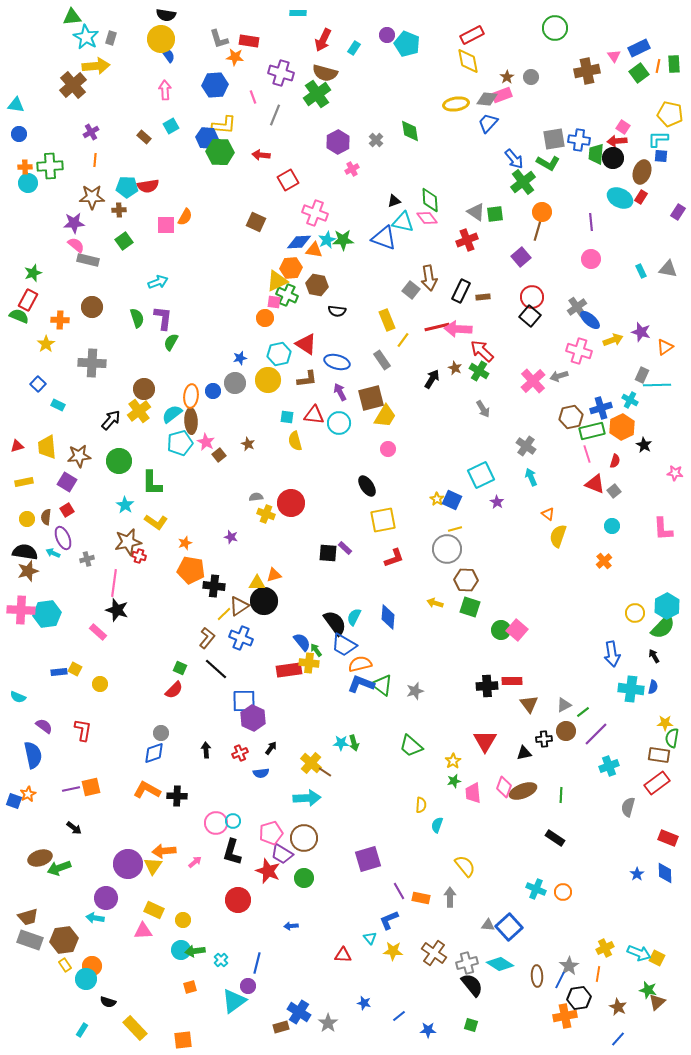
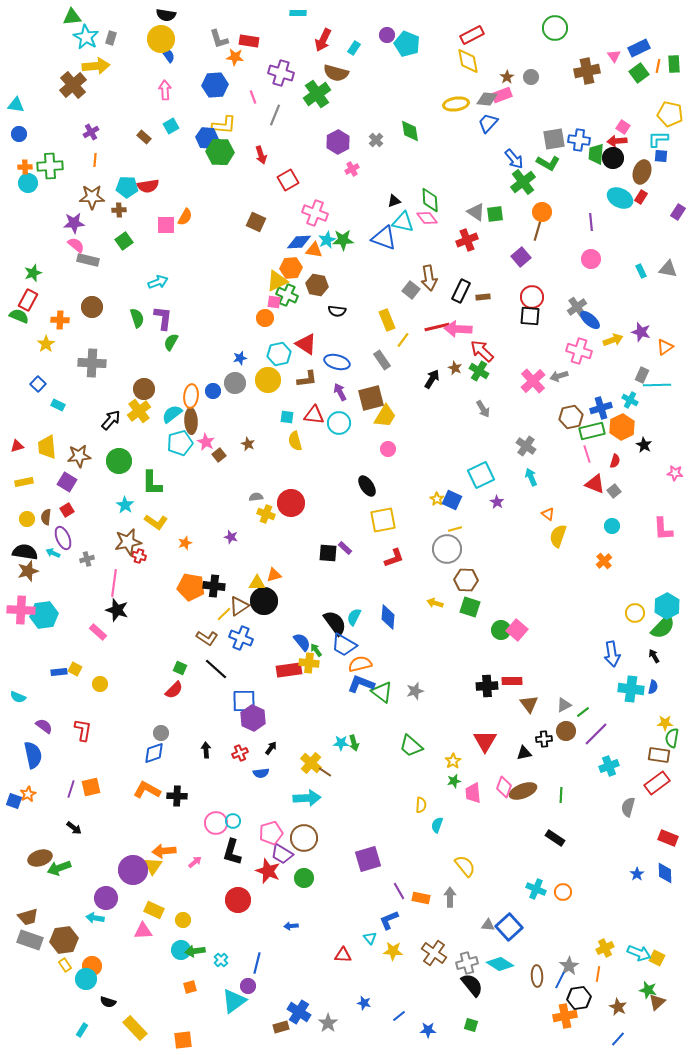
brown semicircle at (325, 73): moved 11 px right
red arrow at (261, 155): rotated 114 degrees counterclockwise
black square at (530, 316): rotated 35 degrees counterclockwise
orange pentagon at (191, 570): moved 17 px down
cyan hexagon at (47, 614): moved 3 px left, 1 px down
brown L-shape at (207, 638): rotated 85 degrees clockwise
green triangle at (382, 685): moved 7 px down
purple line at (71, 789): rotated 60 degrees counterclockwise
purple circle at (128, 864): moved 5 px right, 6 px down
